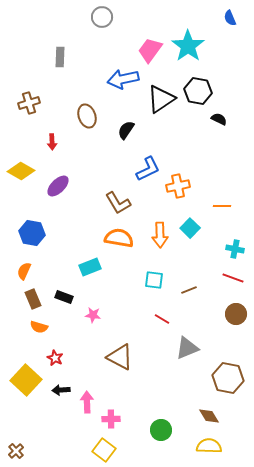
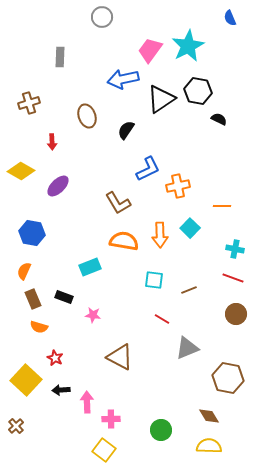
cyan star at (188, 46): rotated 8 degrees clockwise
orange semicircle at (119, 238): moved 5 px right, 3 px down
brown cross at (16, 451): moved 25 px up
